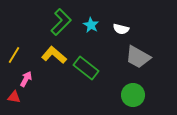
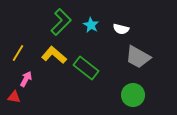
yellow line: moved 4 px right, 2 px up
